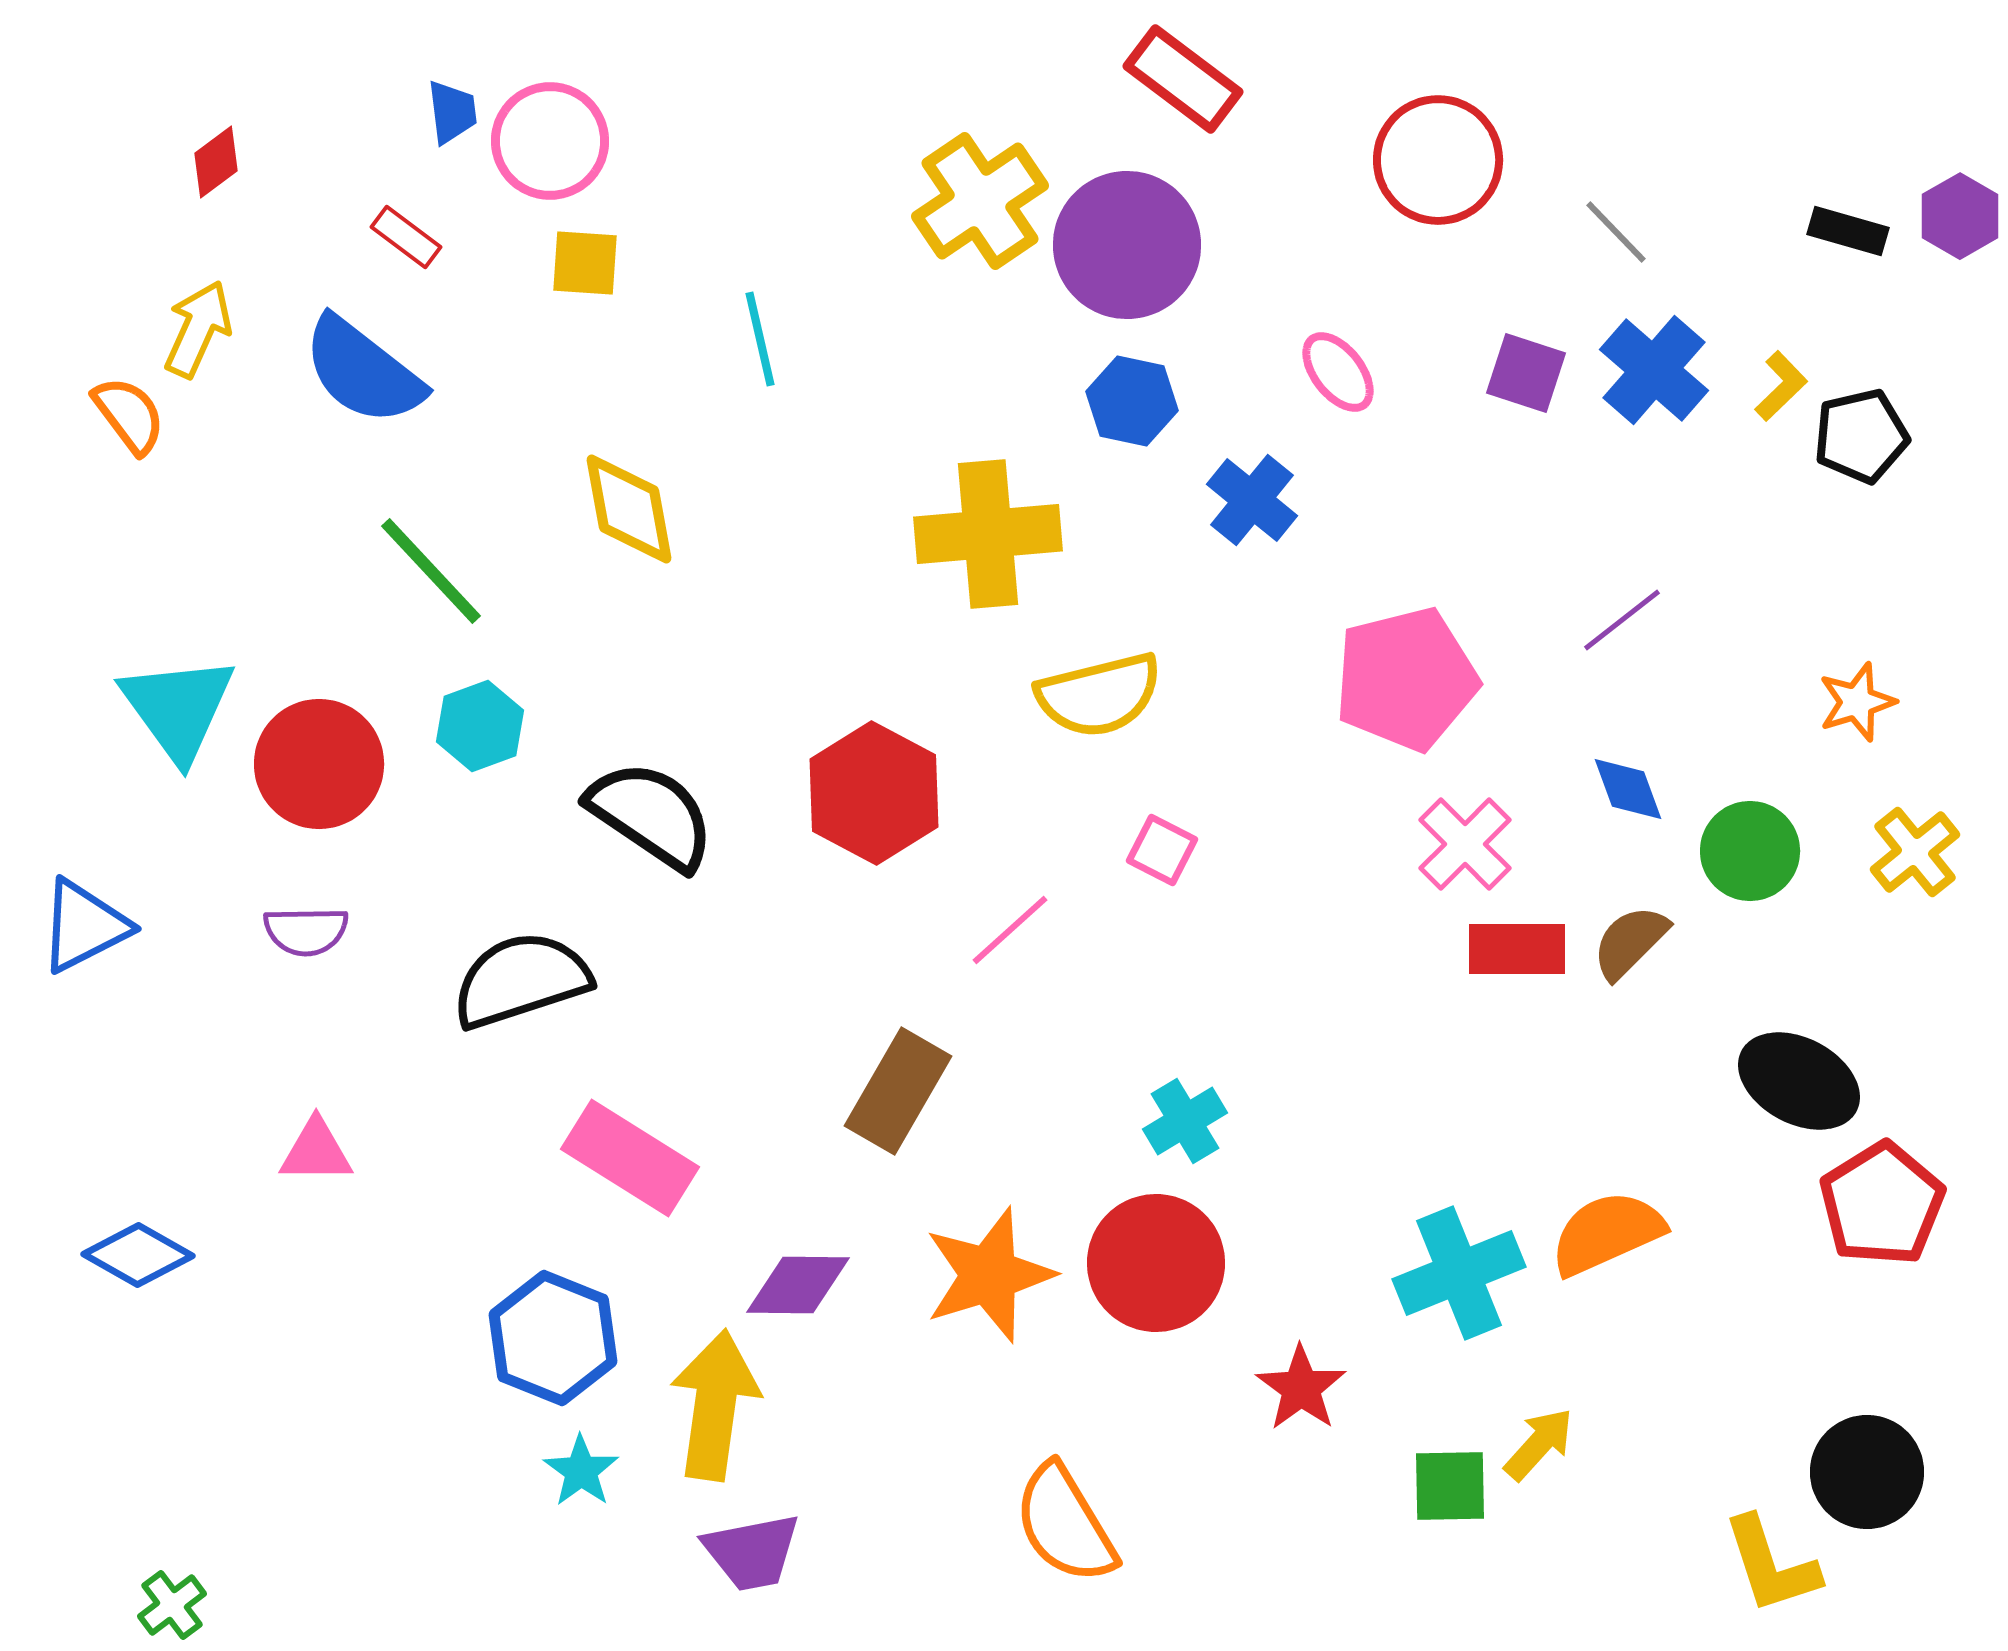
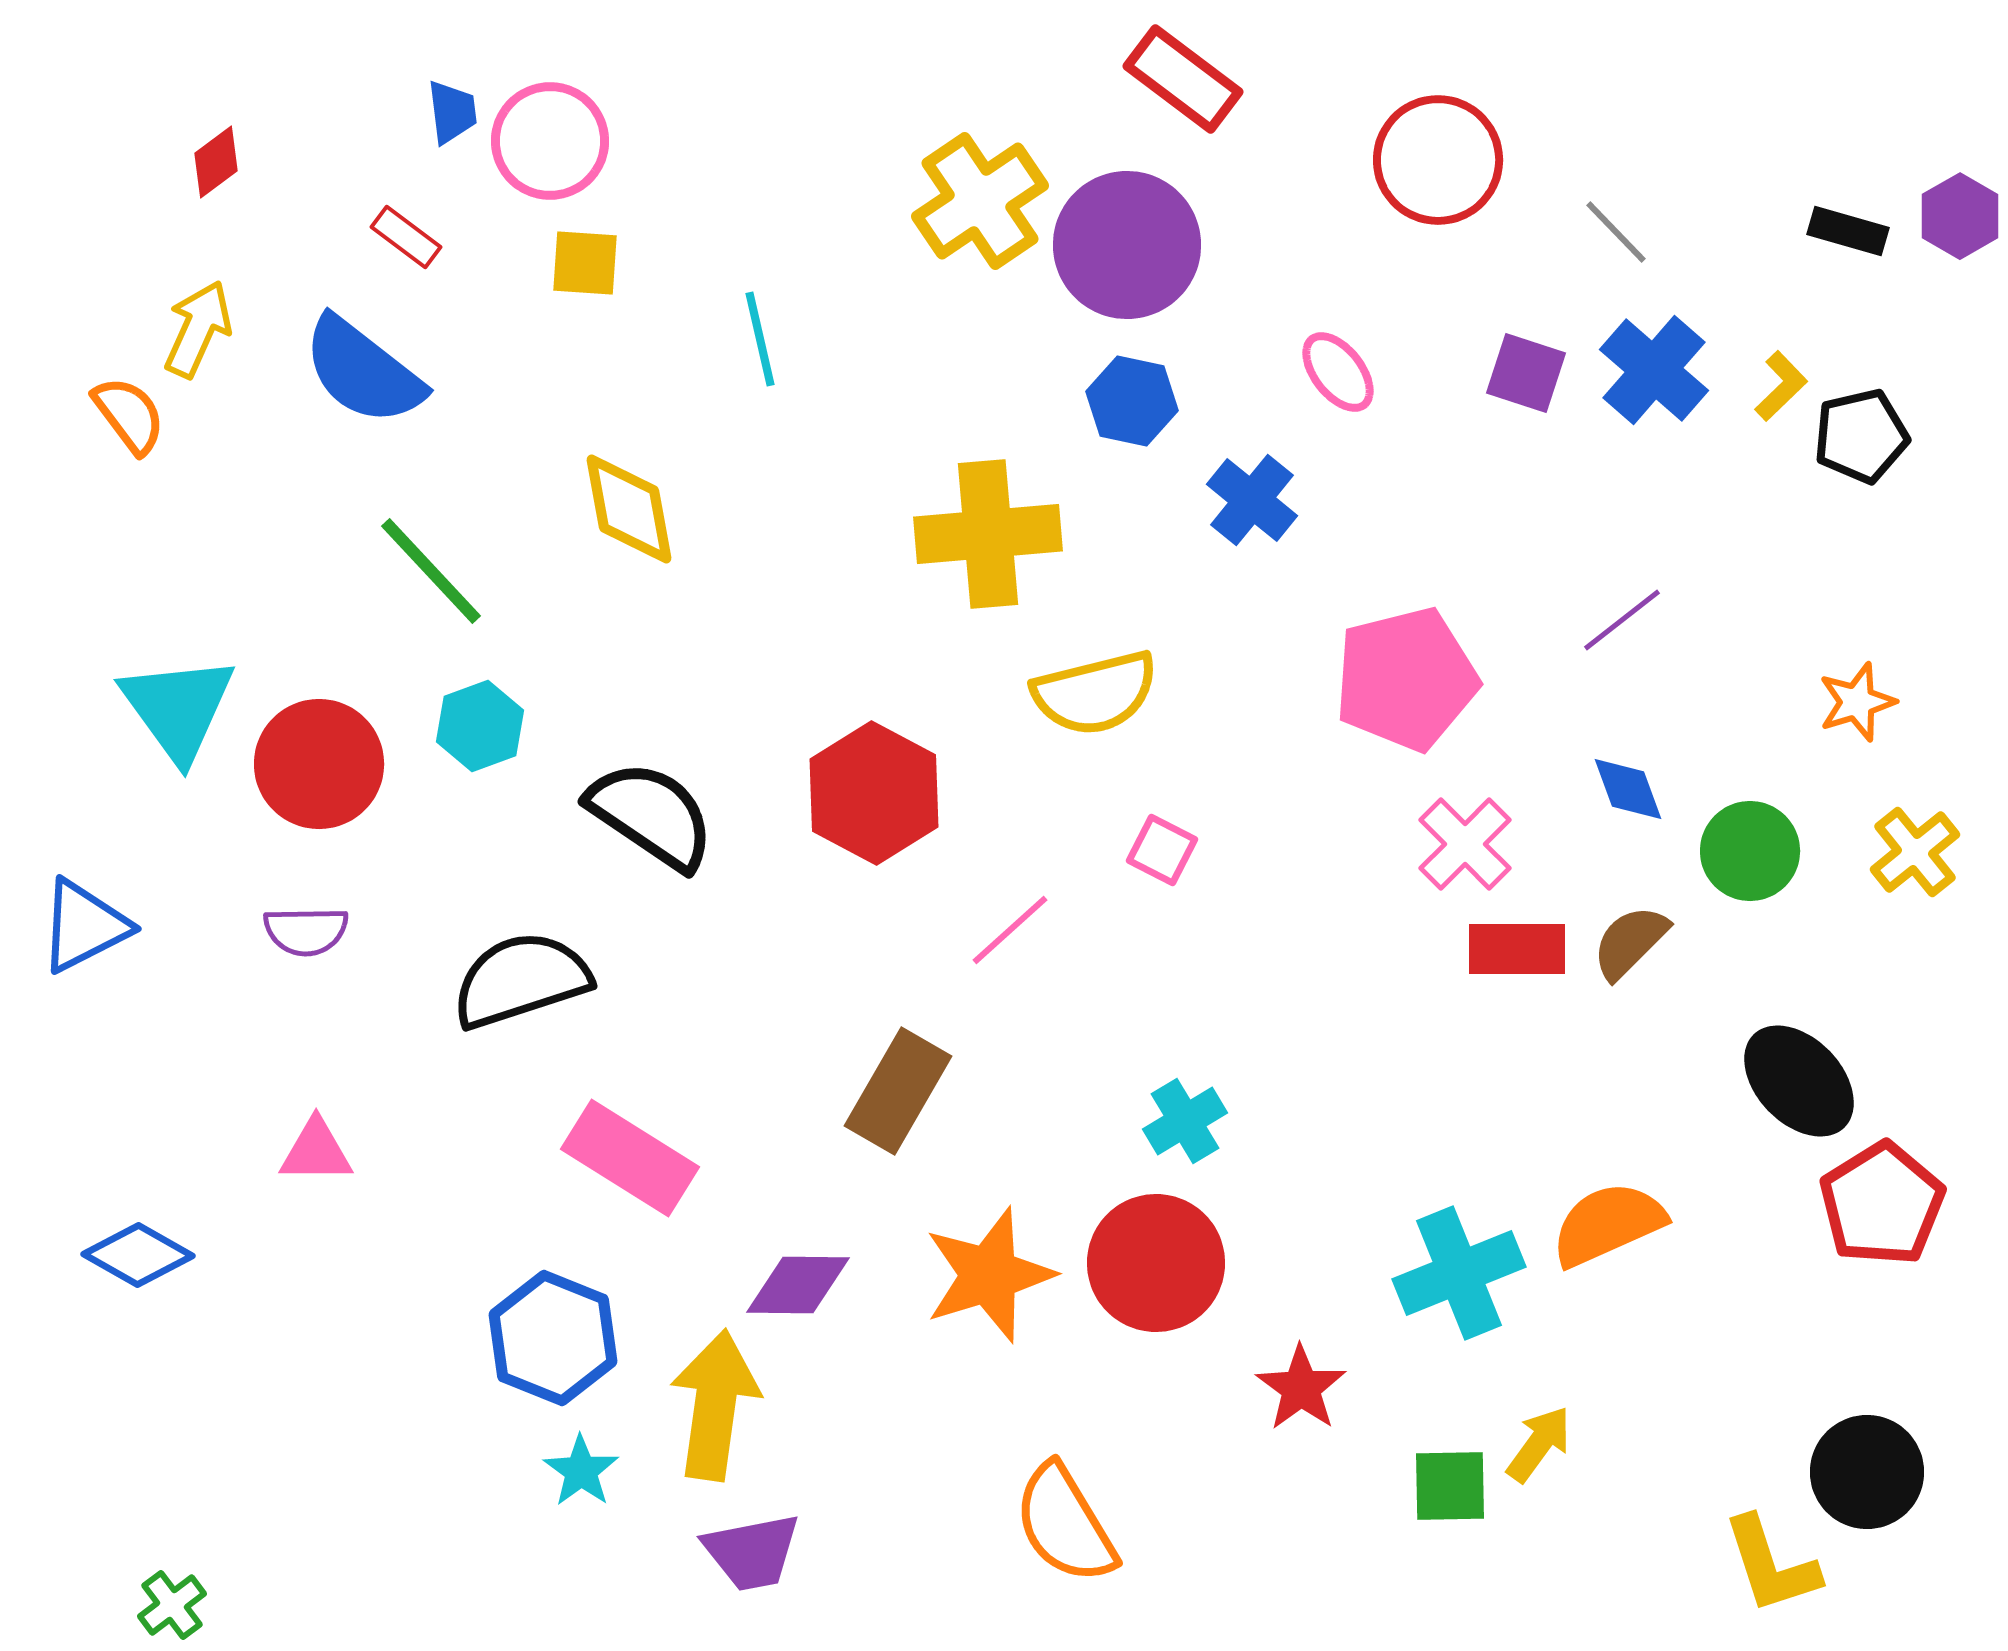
yellow semicircle at (1099, 695): moved 4 px left, 2 px up
black ellipse at (1799, 1081): rotated 18 degrees clockwise
orange semicircle at (1607, 1233): moved 1 px right, 9 px up
yellow arrow at (1539, 1444): rotated 6 degrees counterclockwise
